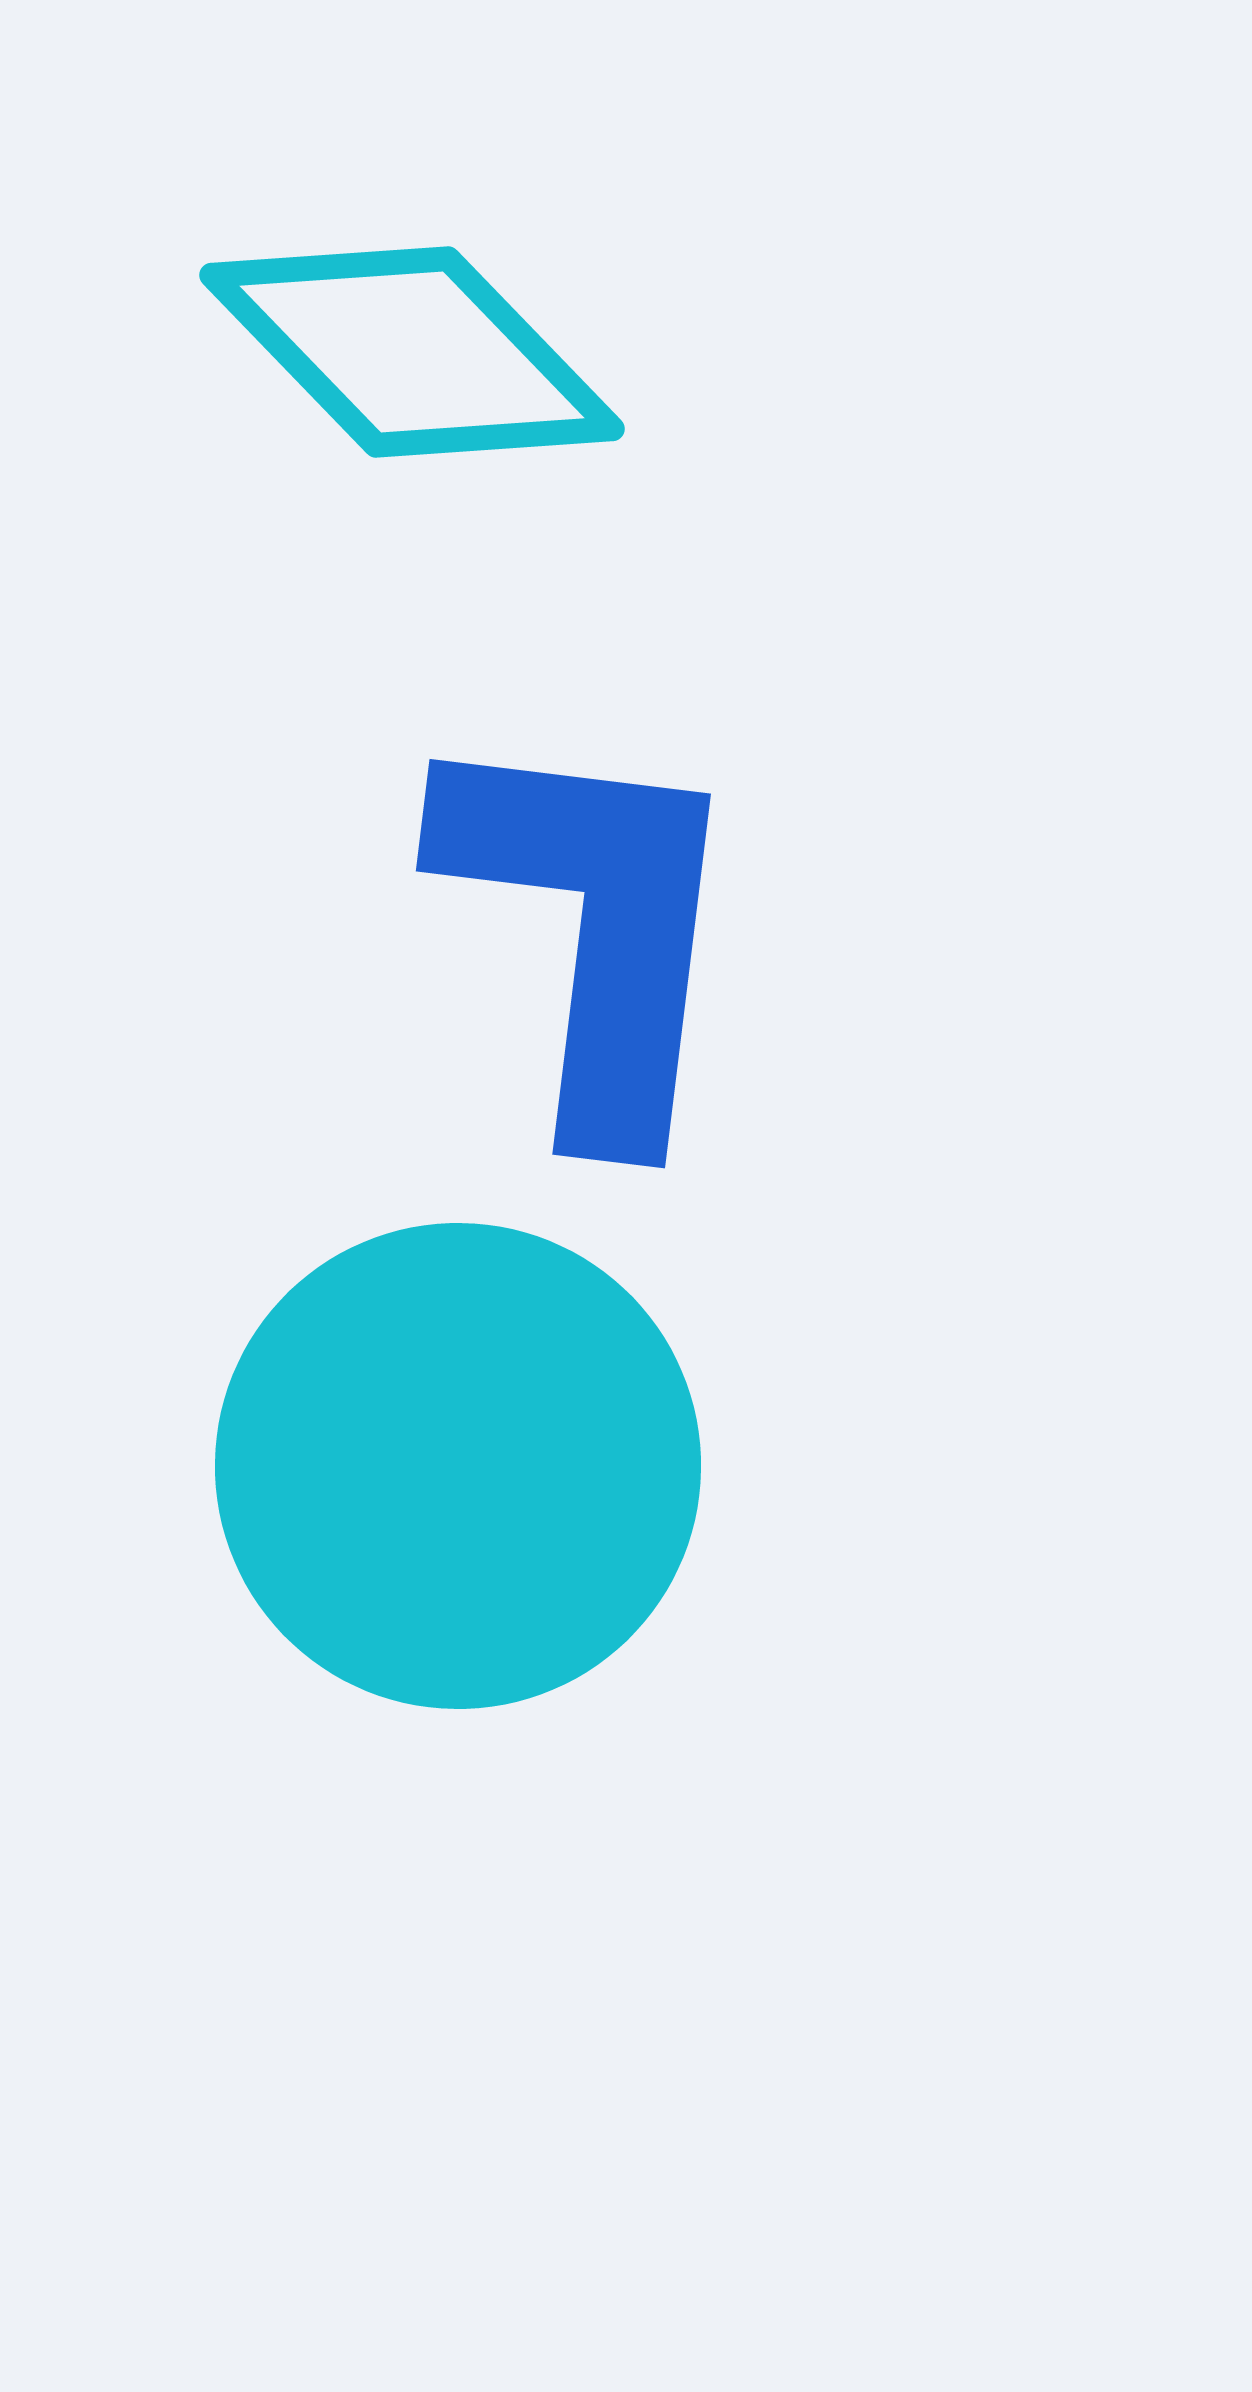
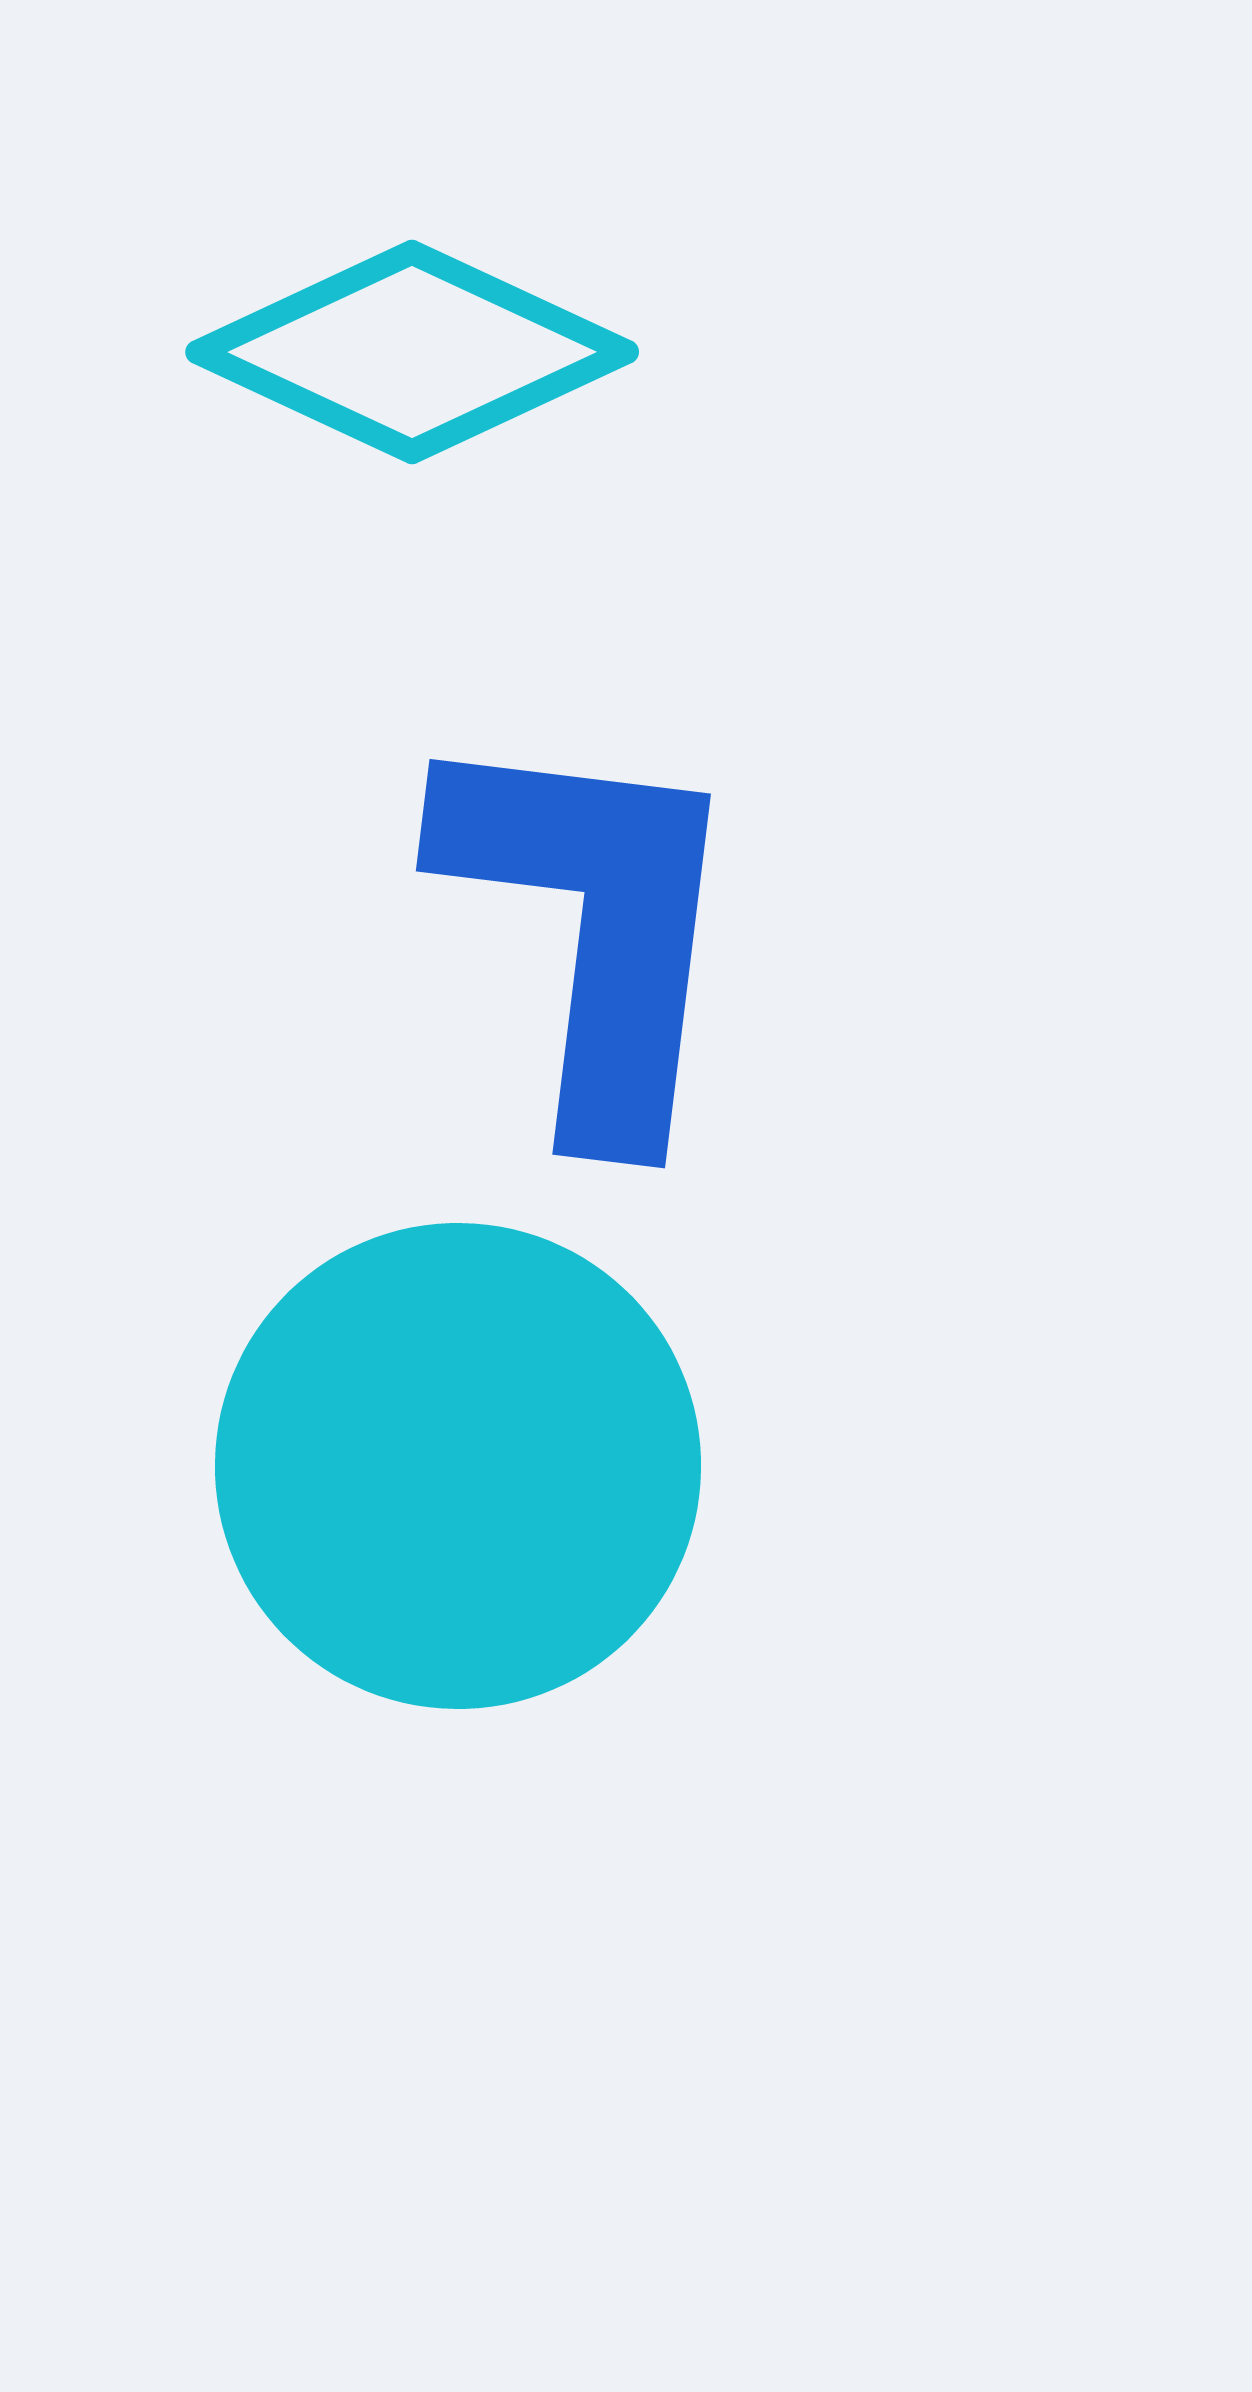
cyan diamond: rotated 21 degrees counterclockwise
